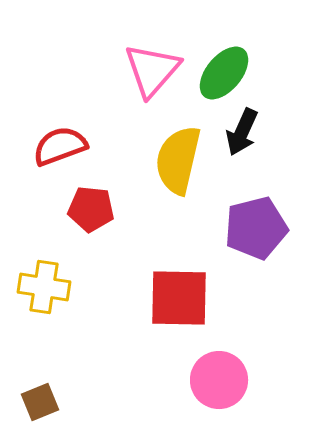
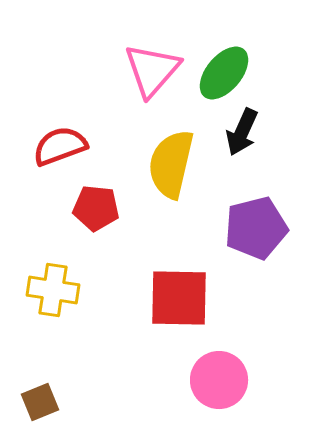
yellow semicircle: moved 7 px left, 4 px down
red pentagon: moved 5 px right, 1 px up
yellow cross: moved 9 px right, 3 px down
